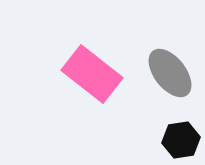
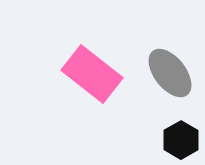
black hexagon: rotated 21 degrees counterclockwise
